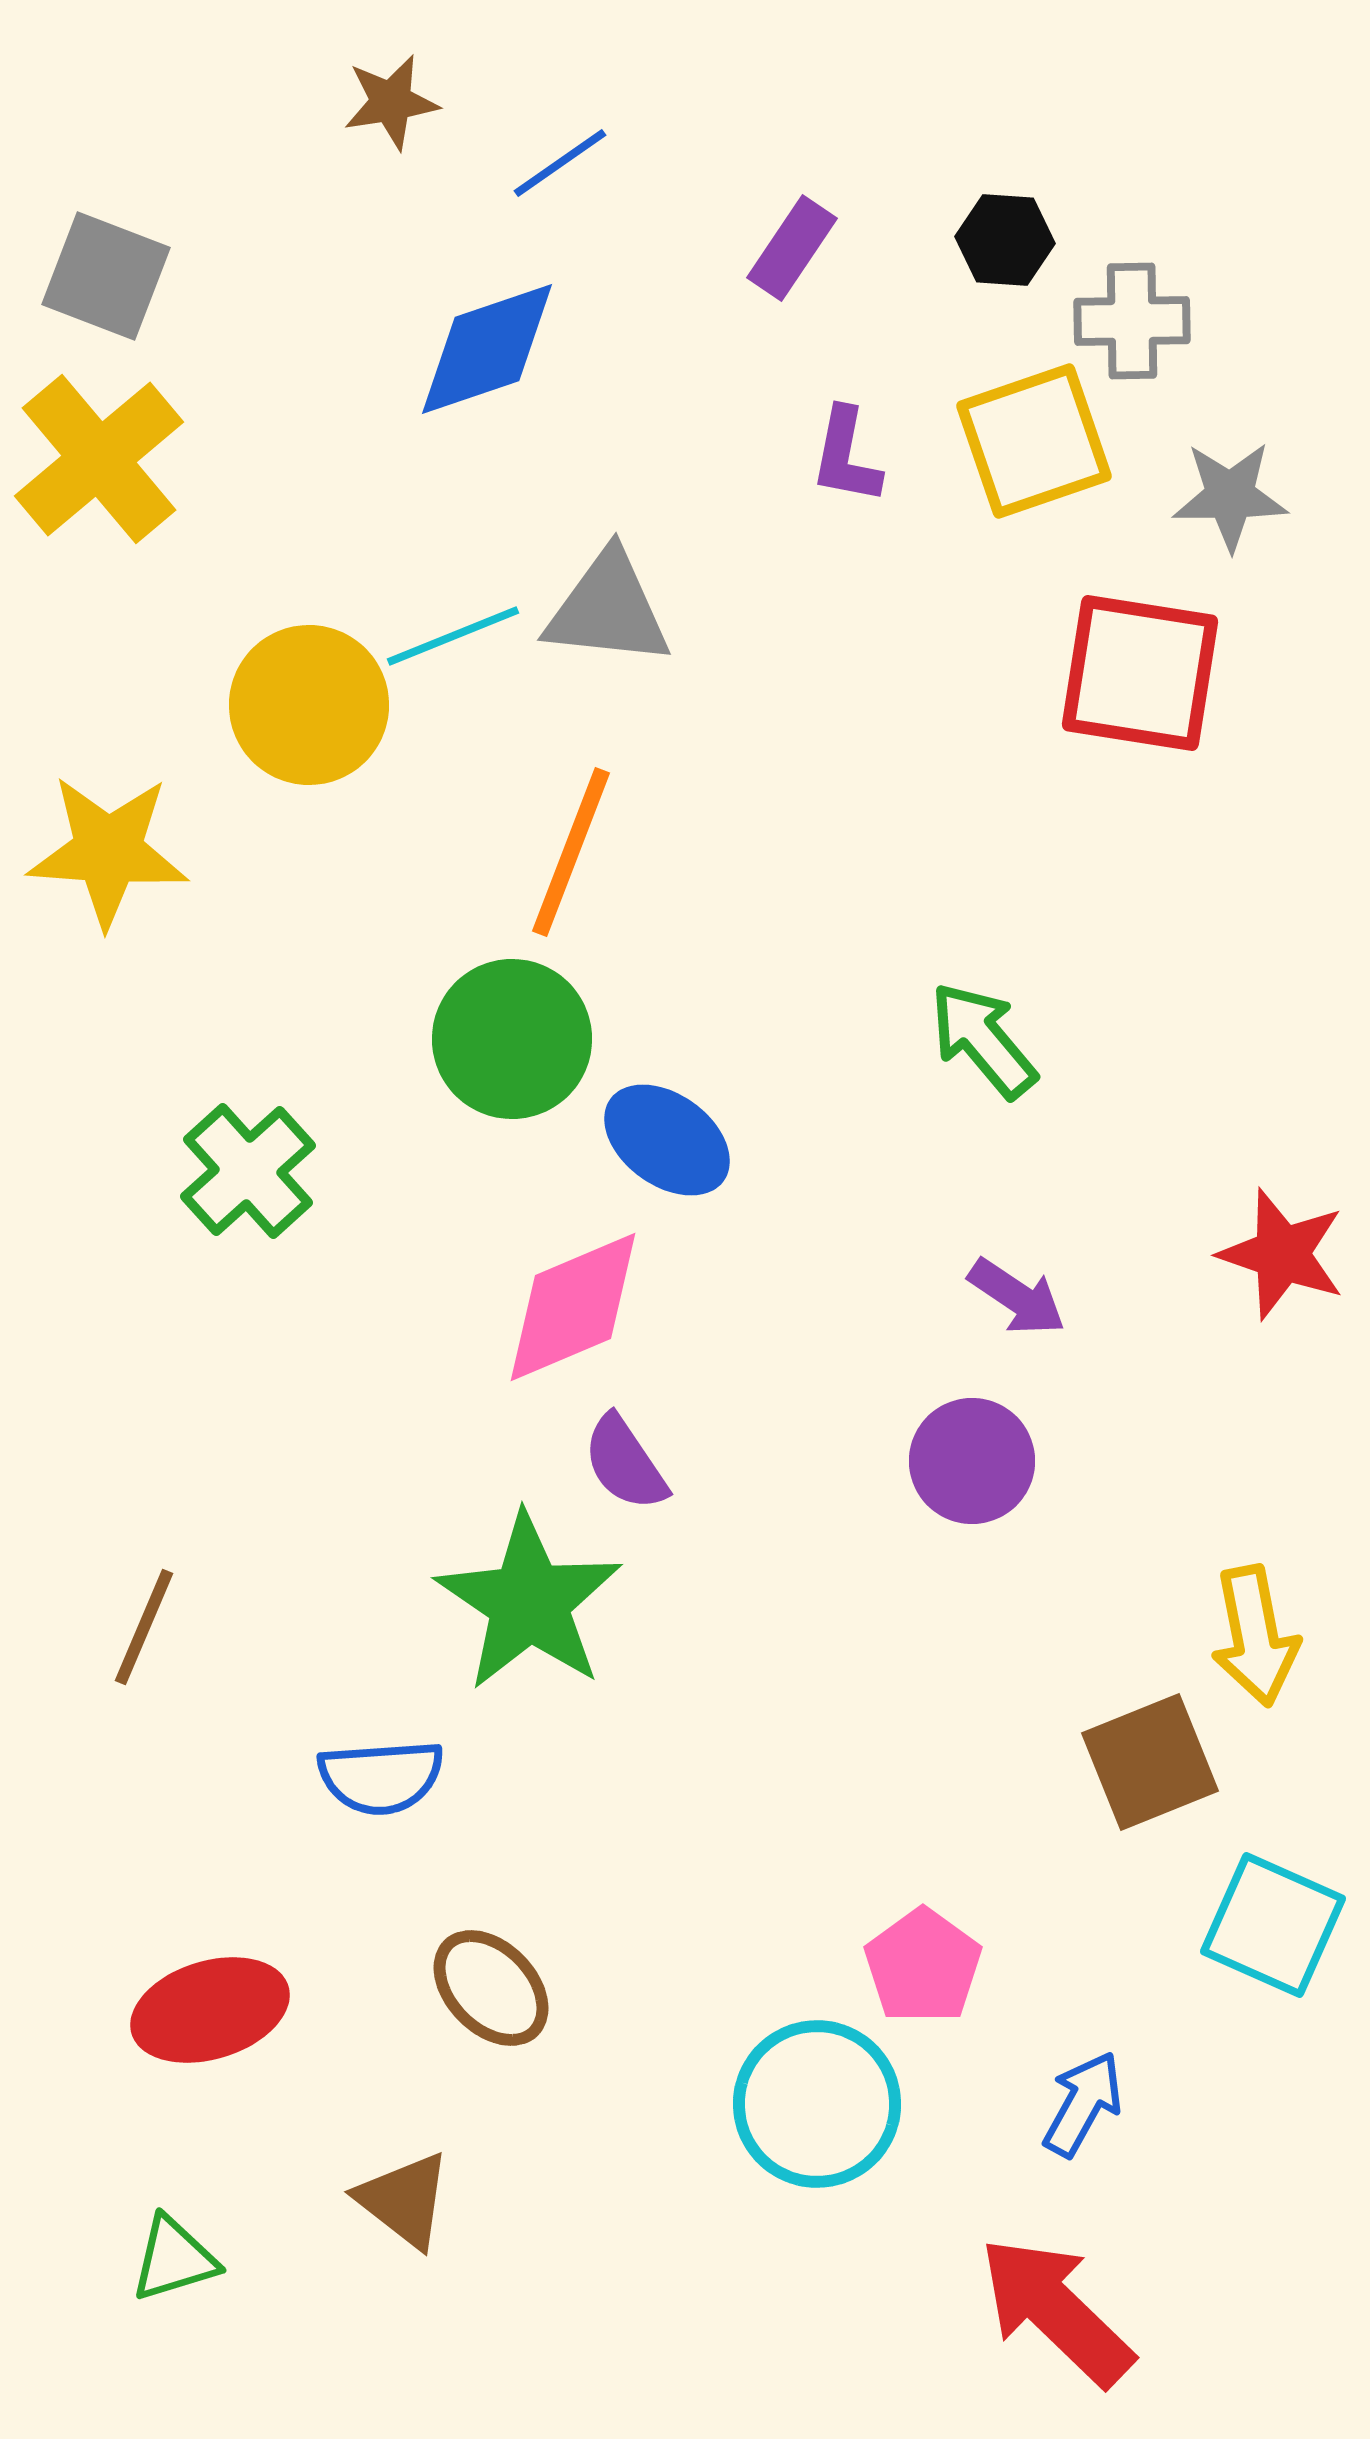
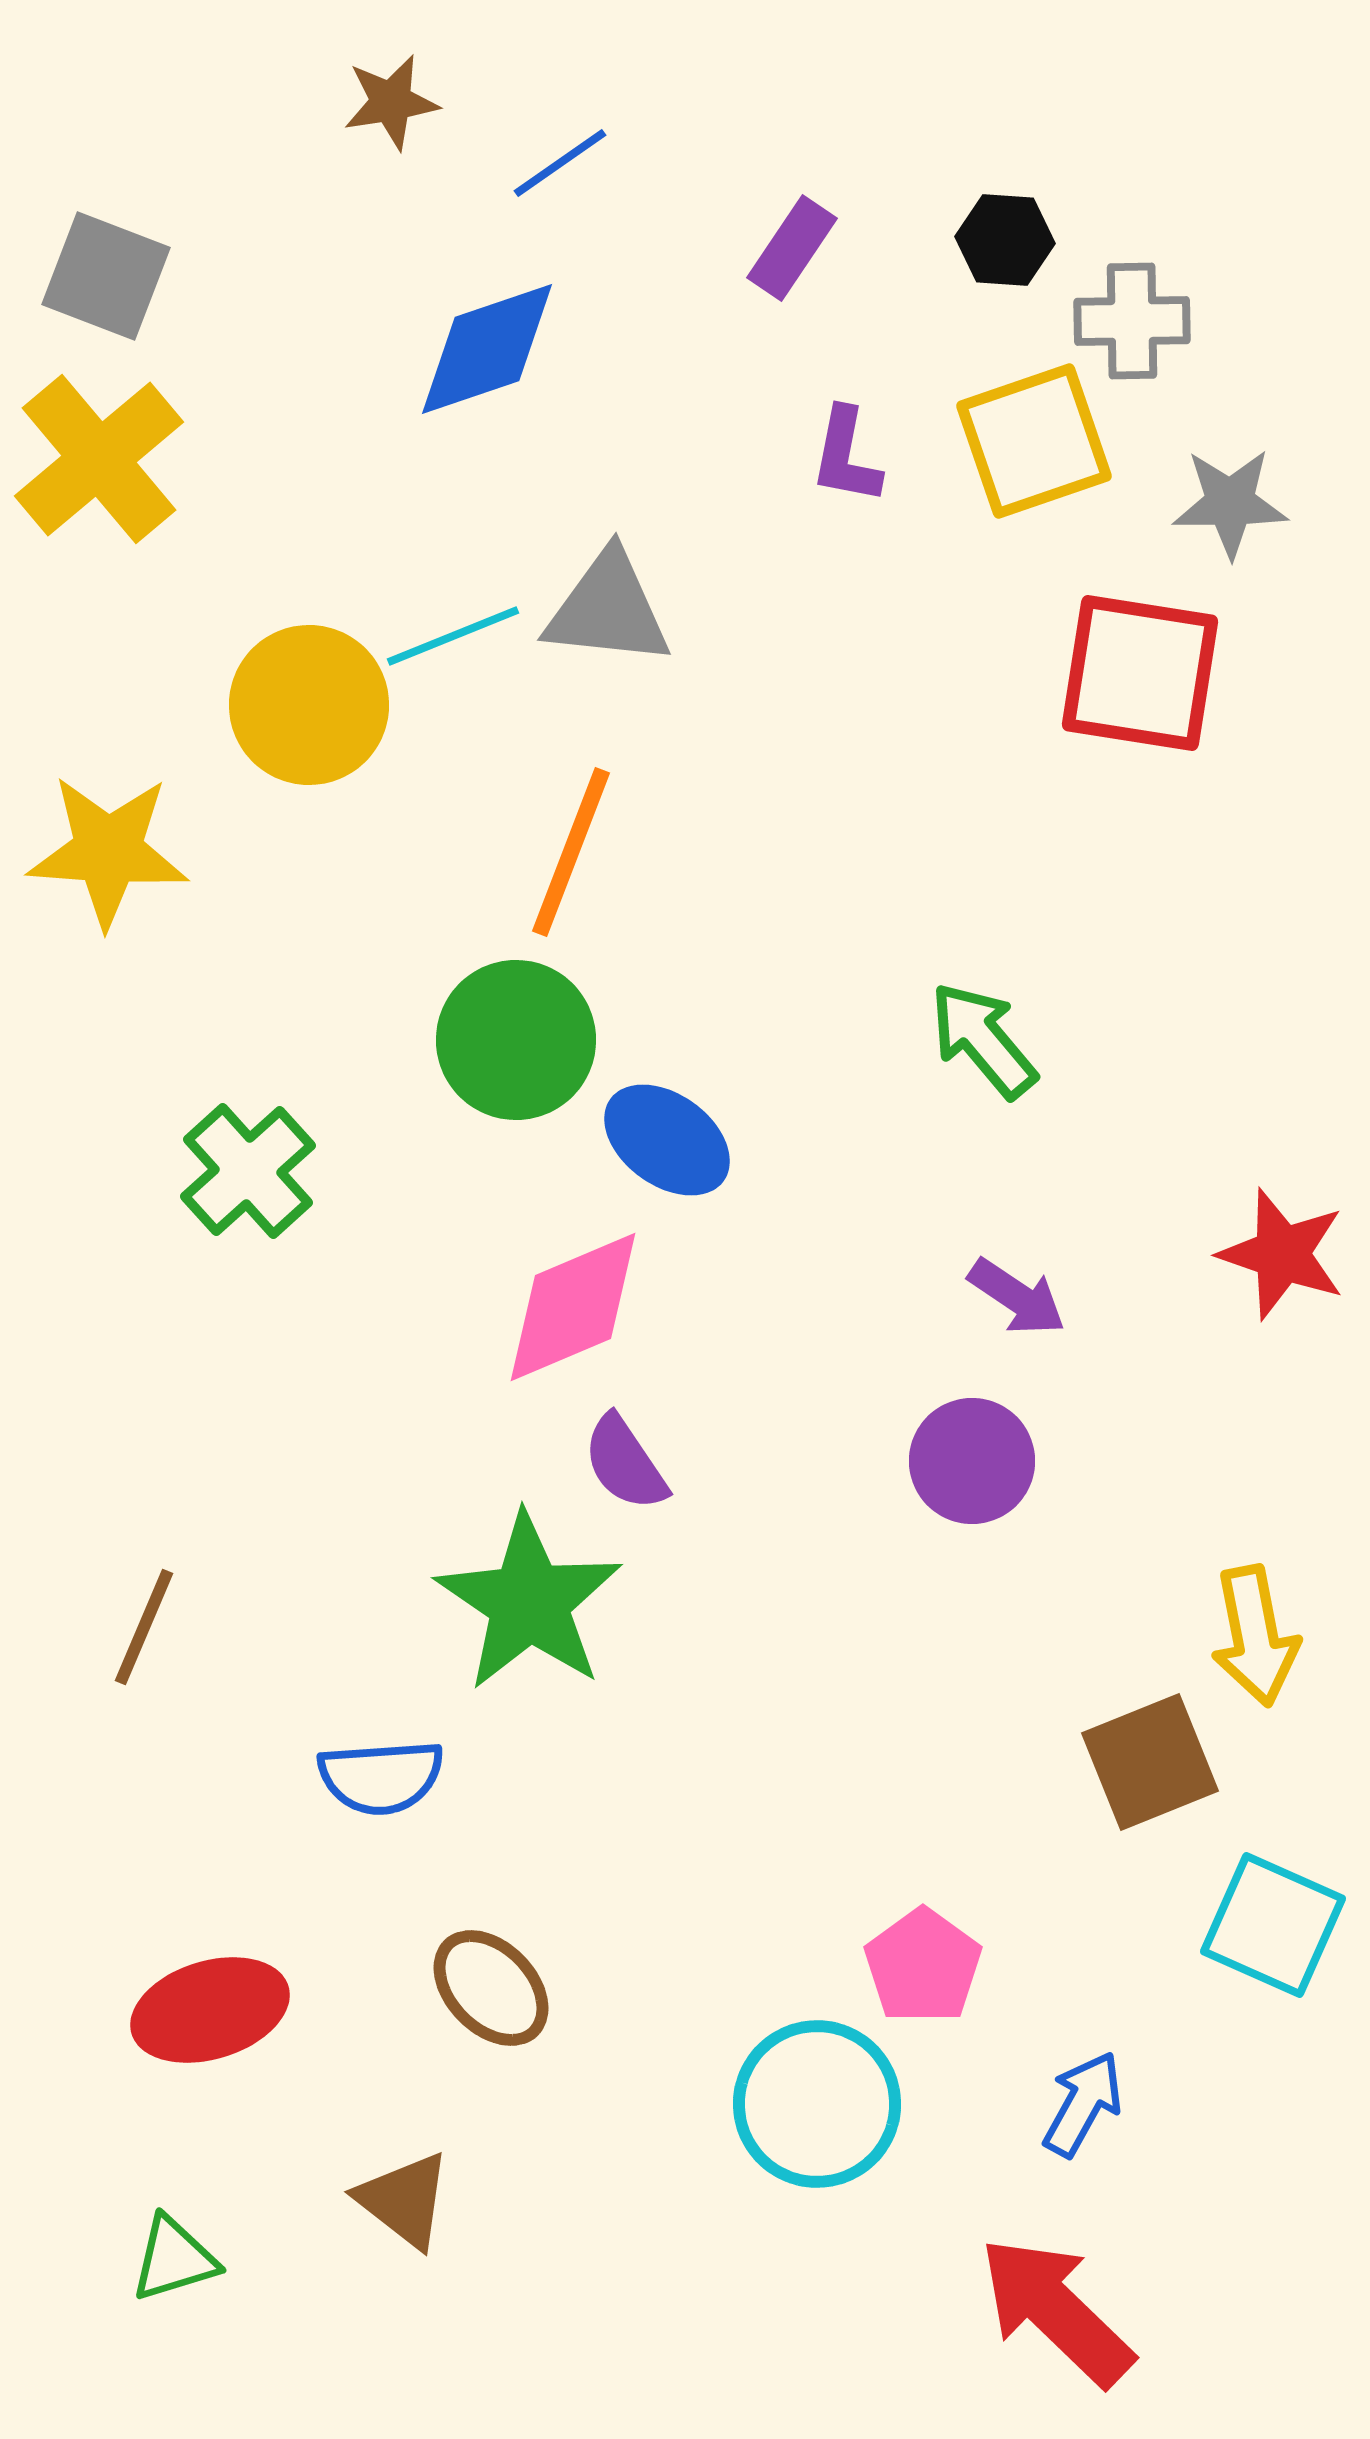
gray star: moved 7 px down
green circle: moved 4 px right, 1 px down
